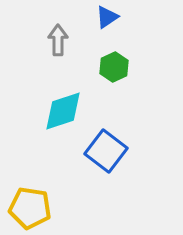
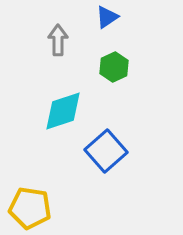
blue square: rotated 12 degrees clockwise
